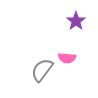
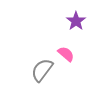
pink semicircle: moved 1 px left, 4 px up; rotated 144 degrees counterclockwise
